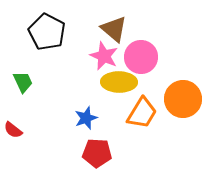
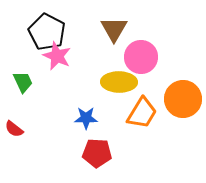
brown triangle: rotated 20 degrees clockwise
pink star: moved 47 px left
blue star: rotated 20 degrees clockwise
red semicircle: moved 1 px right, 1 px up
